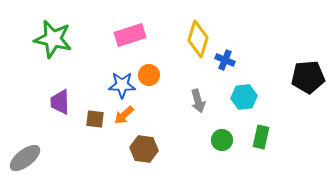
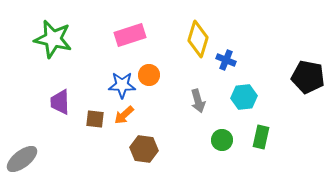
blue cross: moved 1 px right
black pentagon: rotated 16 degrees clockwise
gray ellipse: moved 3 px left, 1 px down
